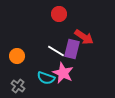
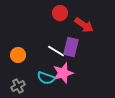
red circle: moved 1 px right, 1 px up
red arrow: moved 12 px up
purple rectangle: moved 1 px left, 2 px up
orange circle: moved 1 px right, 1 px up
pink star: rotated 30 degrees clockwise
gray cross: rotated 24 degrees clockwise
